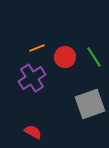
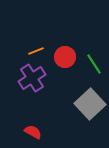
orange line: moved 1 px left, 3 px down
green line: moved 7 px down
gray square: rotated 24 degrees counterclockwise
